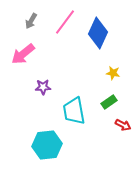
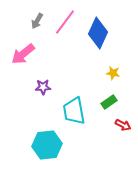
gray arrow: moved 6 px right
